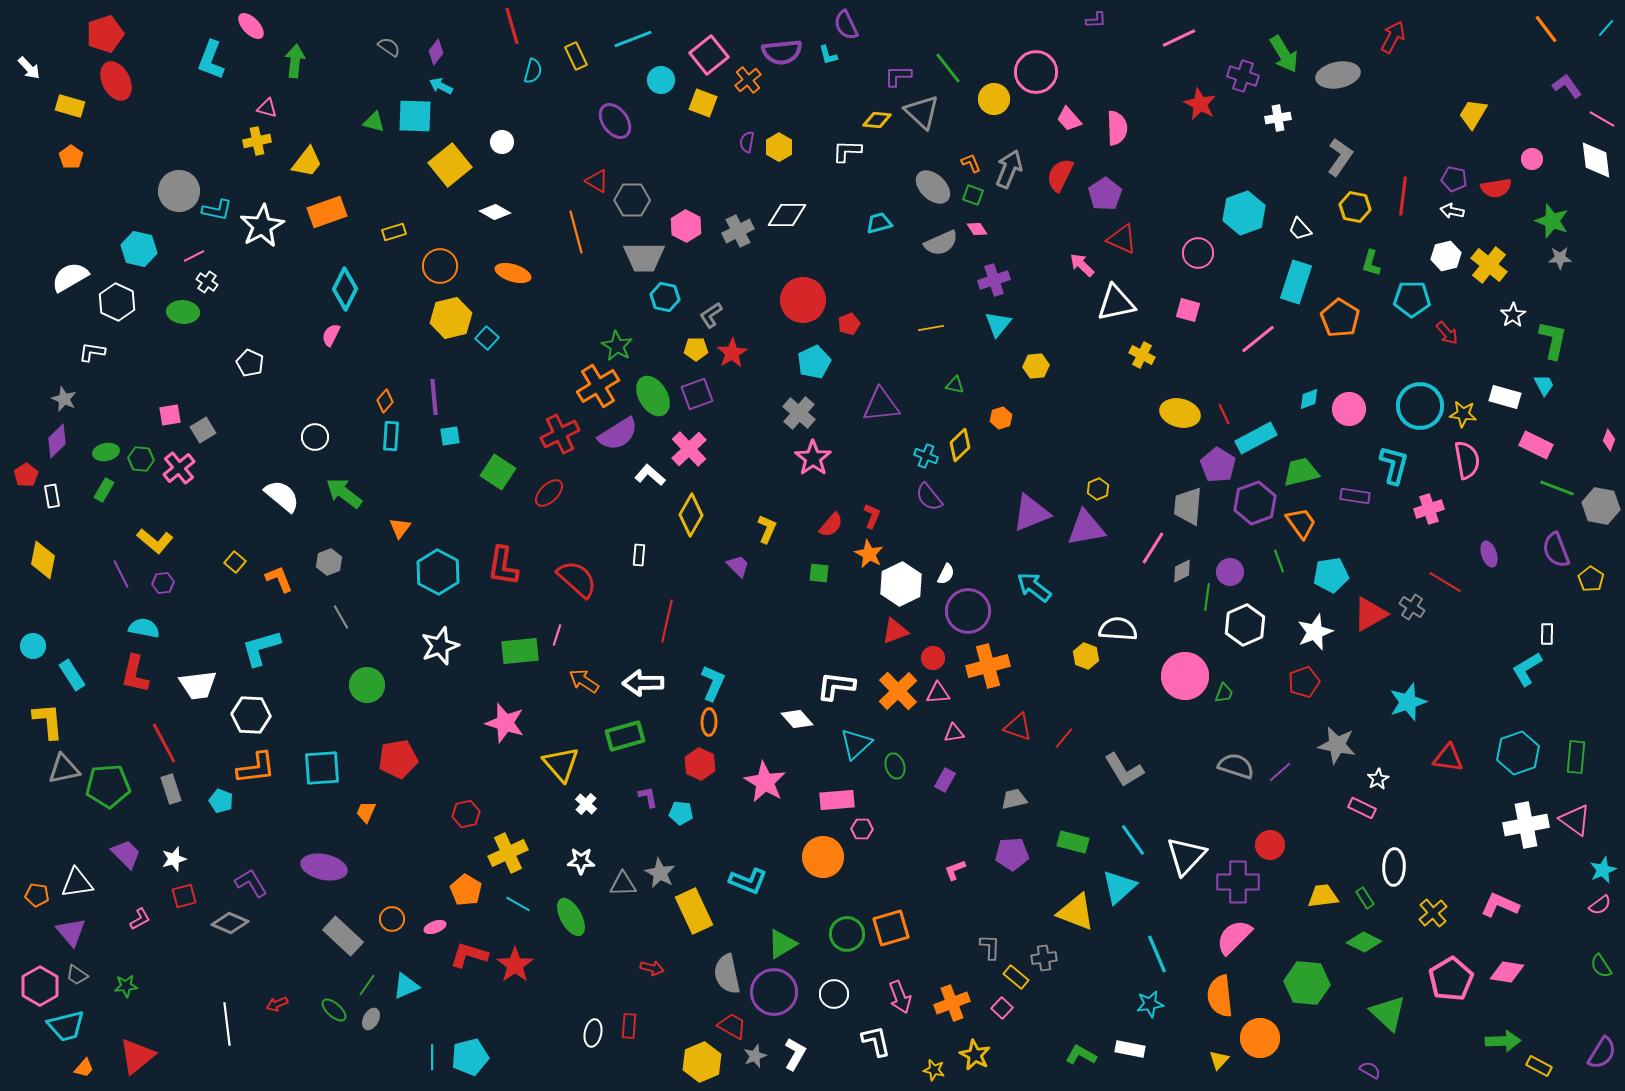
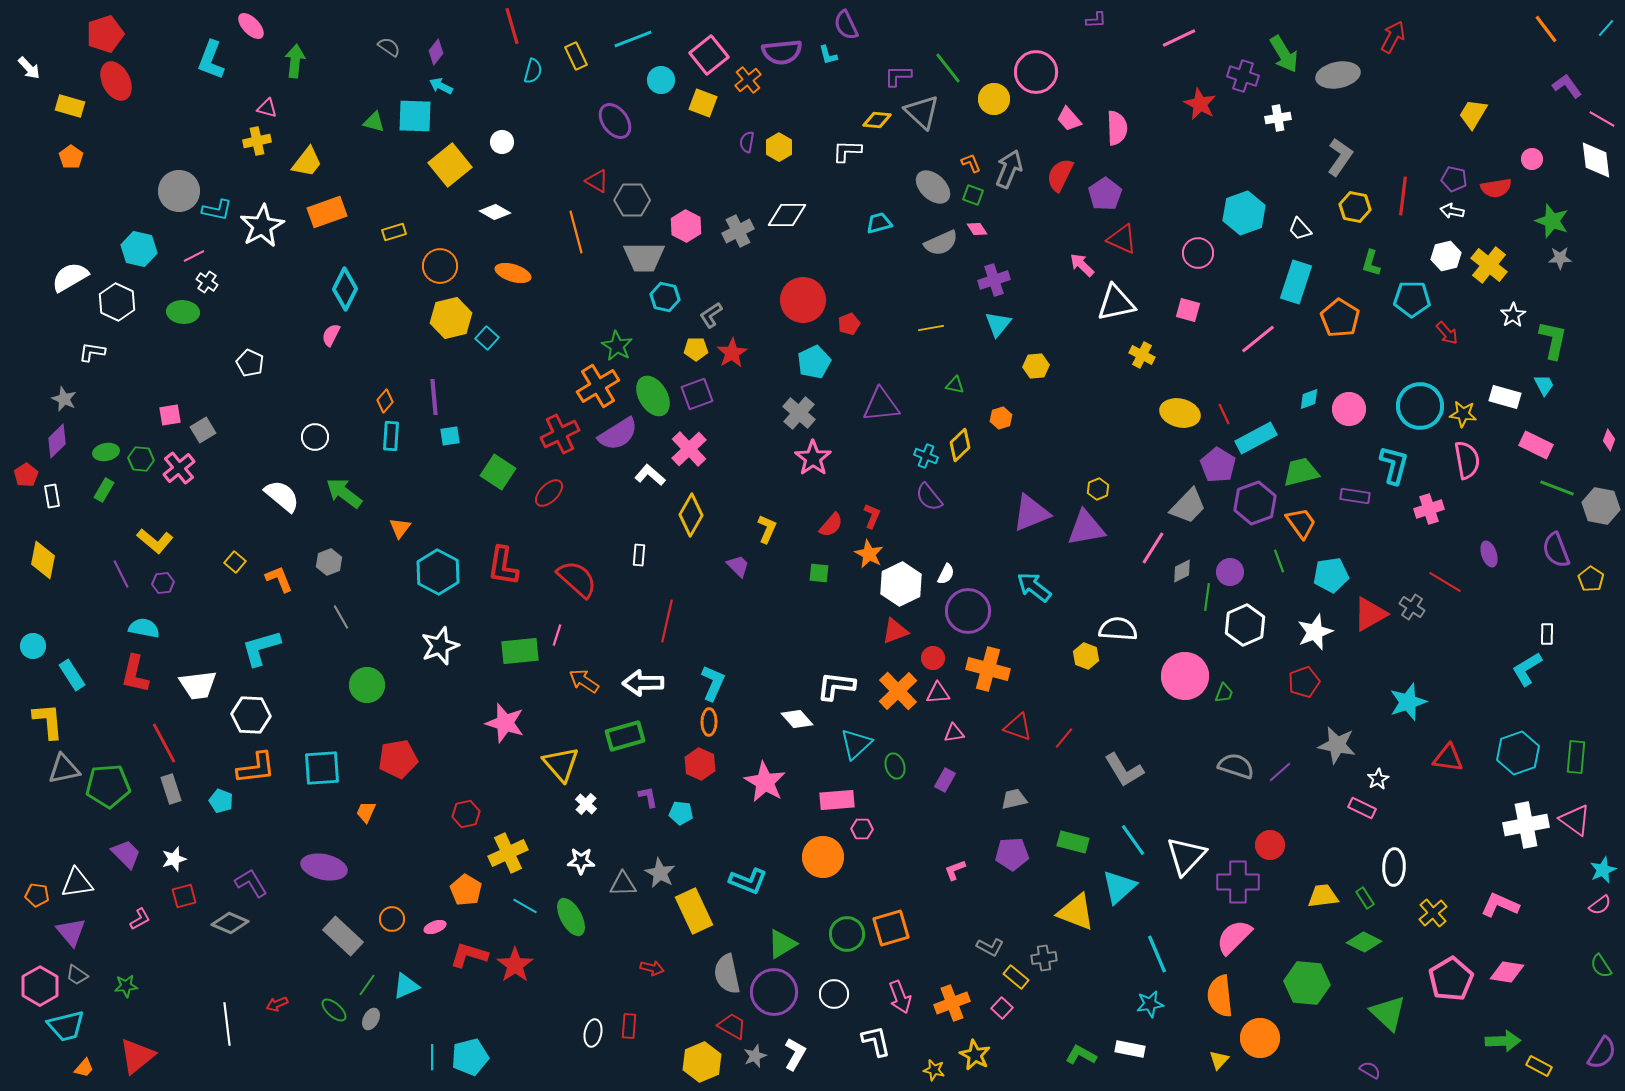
gray trapezoid at (1188, 506): rotated 141 degrees counterclockwise
orange cross at (988, 666): moved 3 px down; rotated 30 degrees clockwise
cyan line at (518, 904): moved 7 px right, 2 px down
gray L-shape at (990, 947): rotated 116 degrees clockwise
